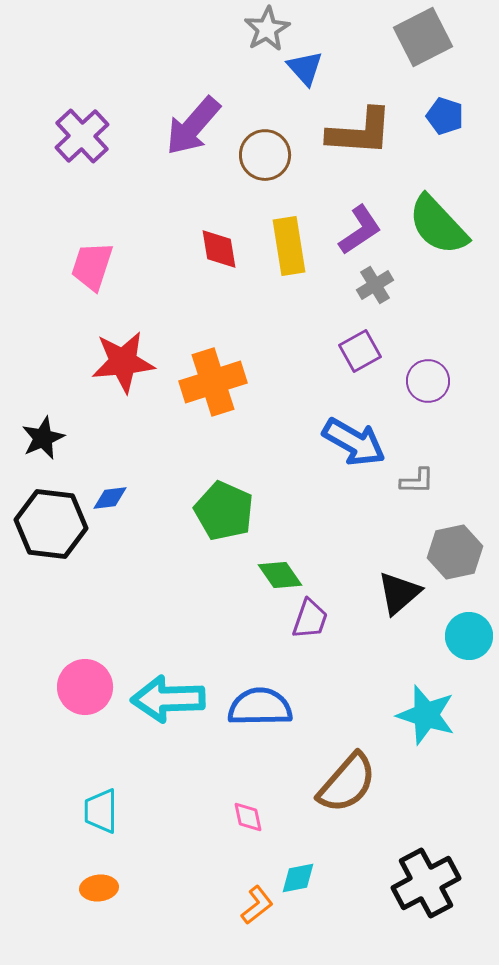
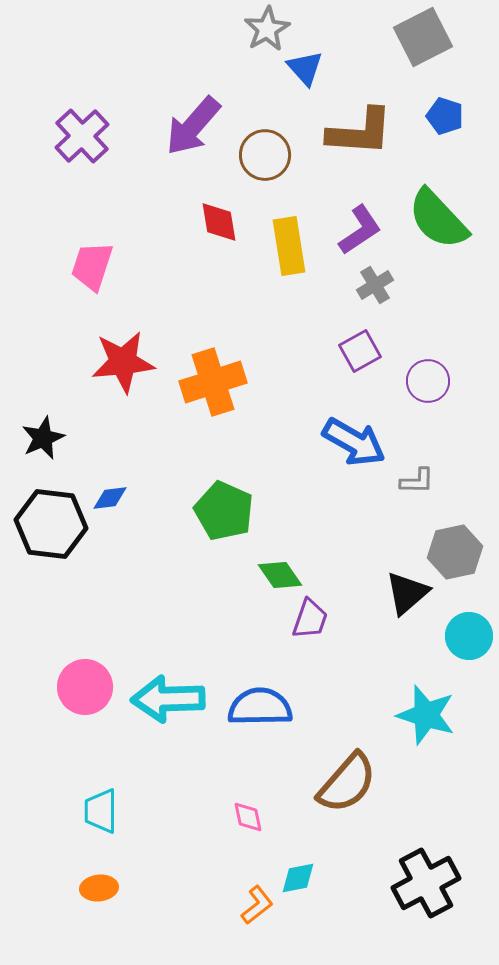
green semicircle: moved 6 px up
red diamond: moved 27 px up
black triangle: moved 8 px right
